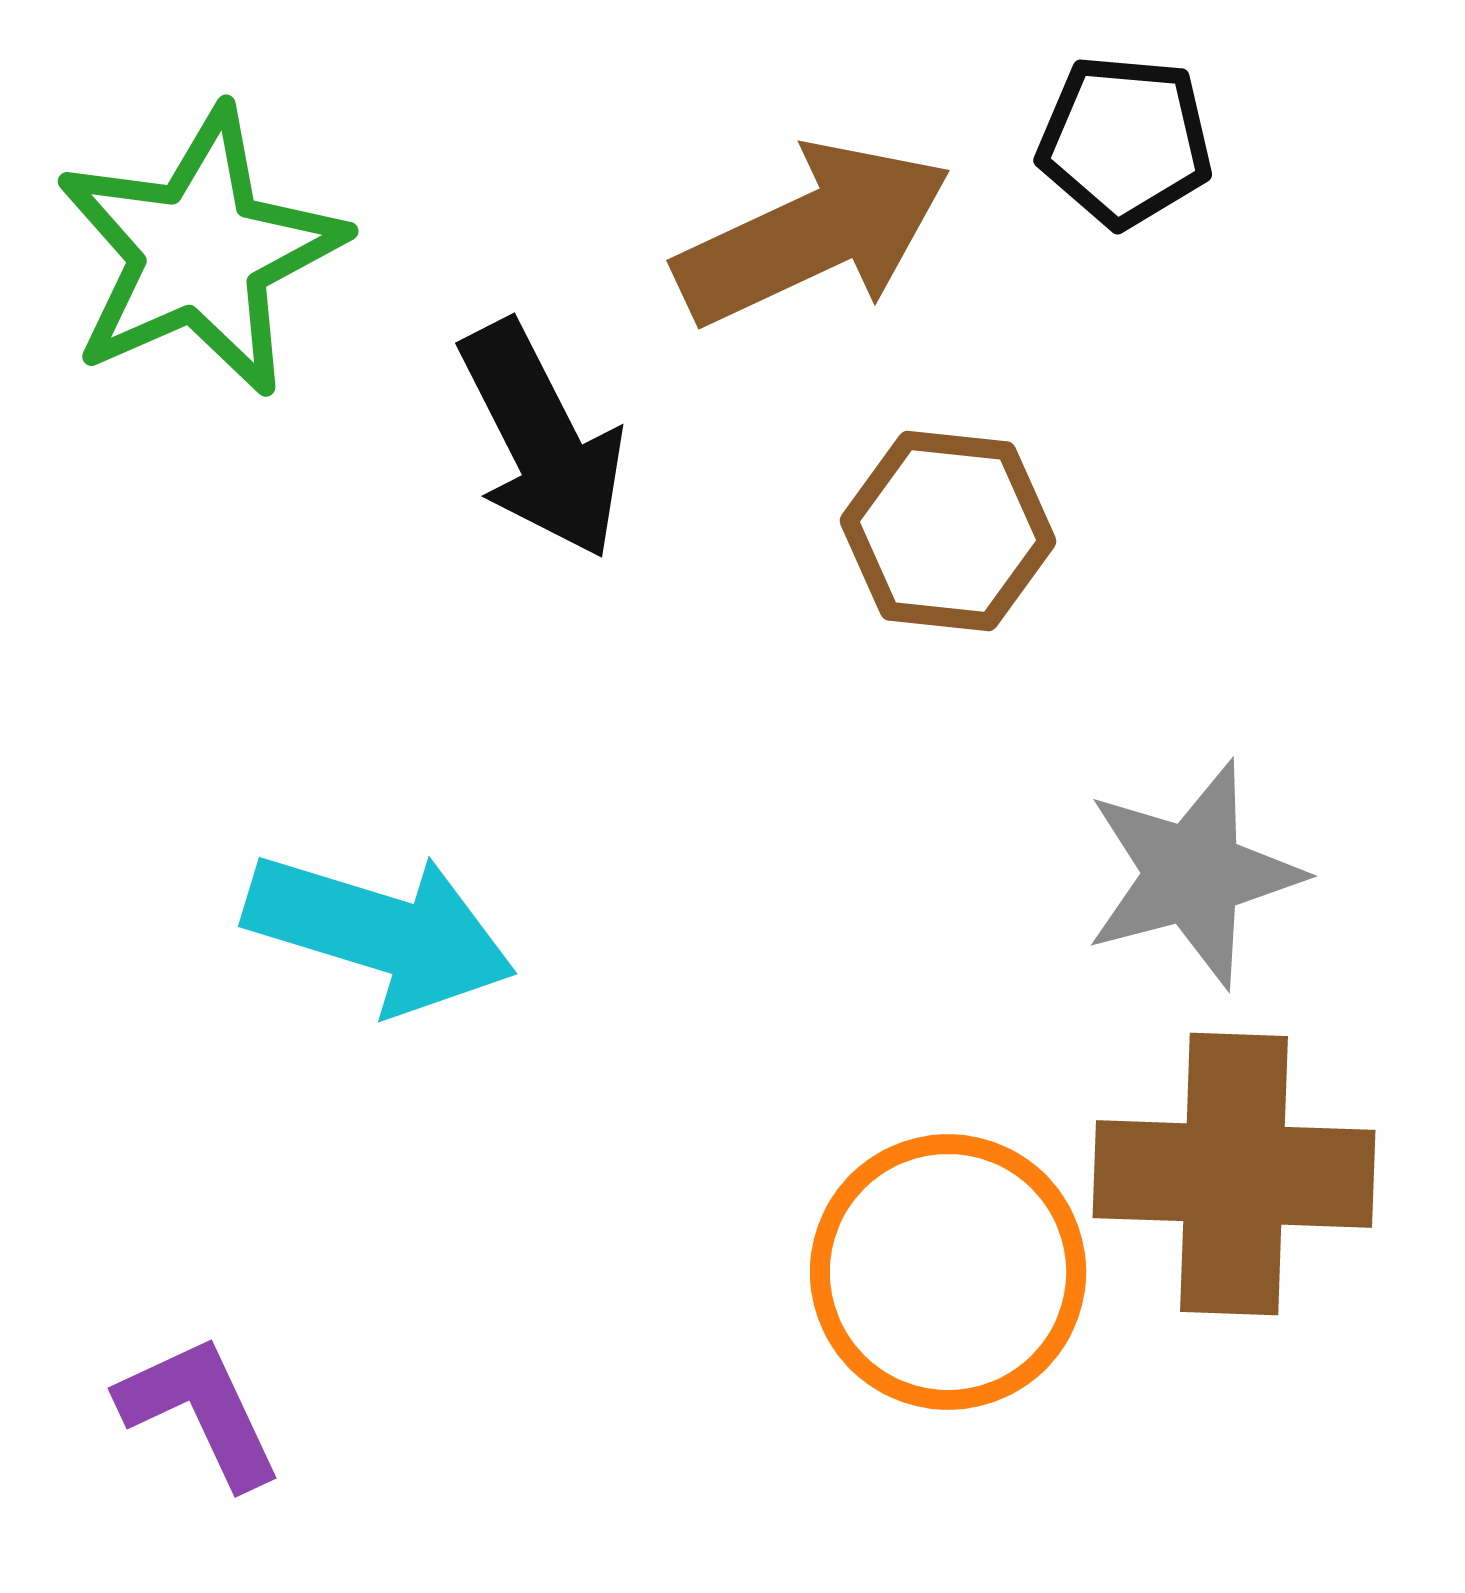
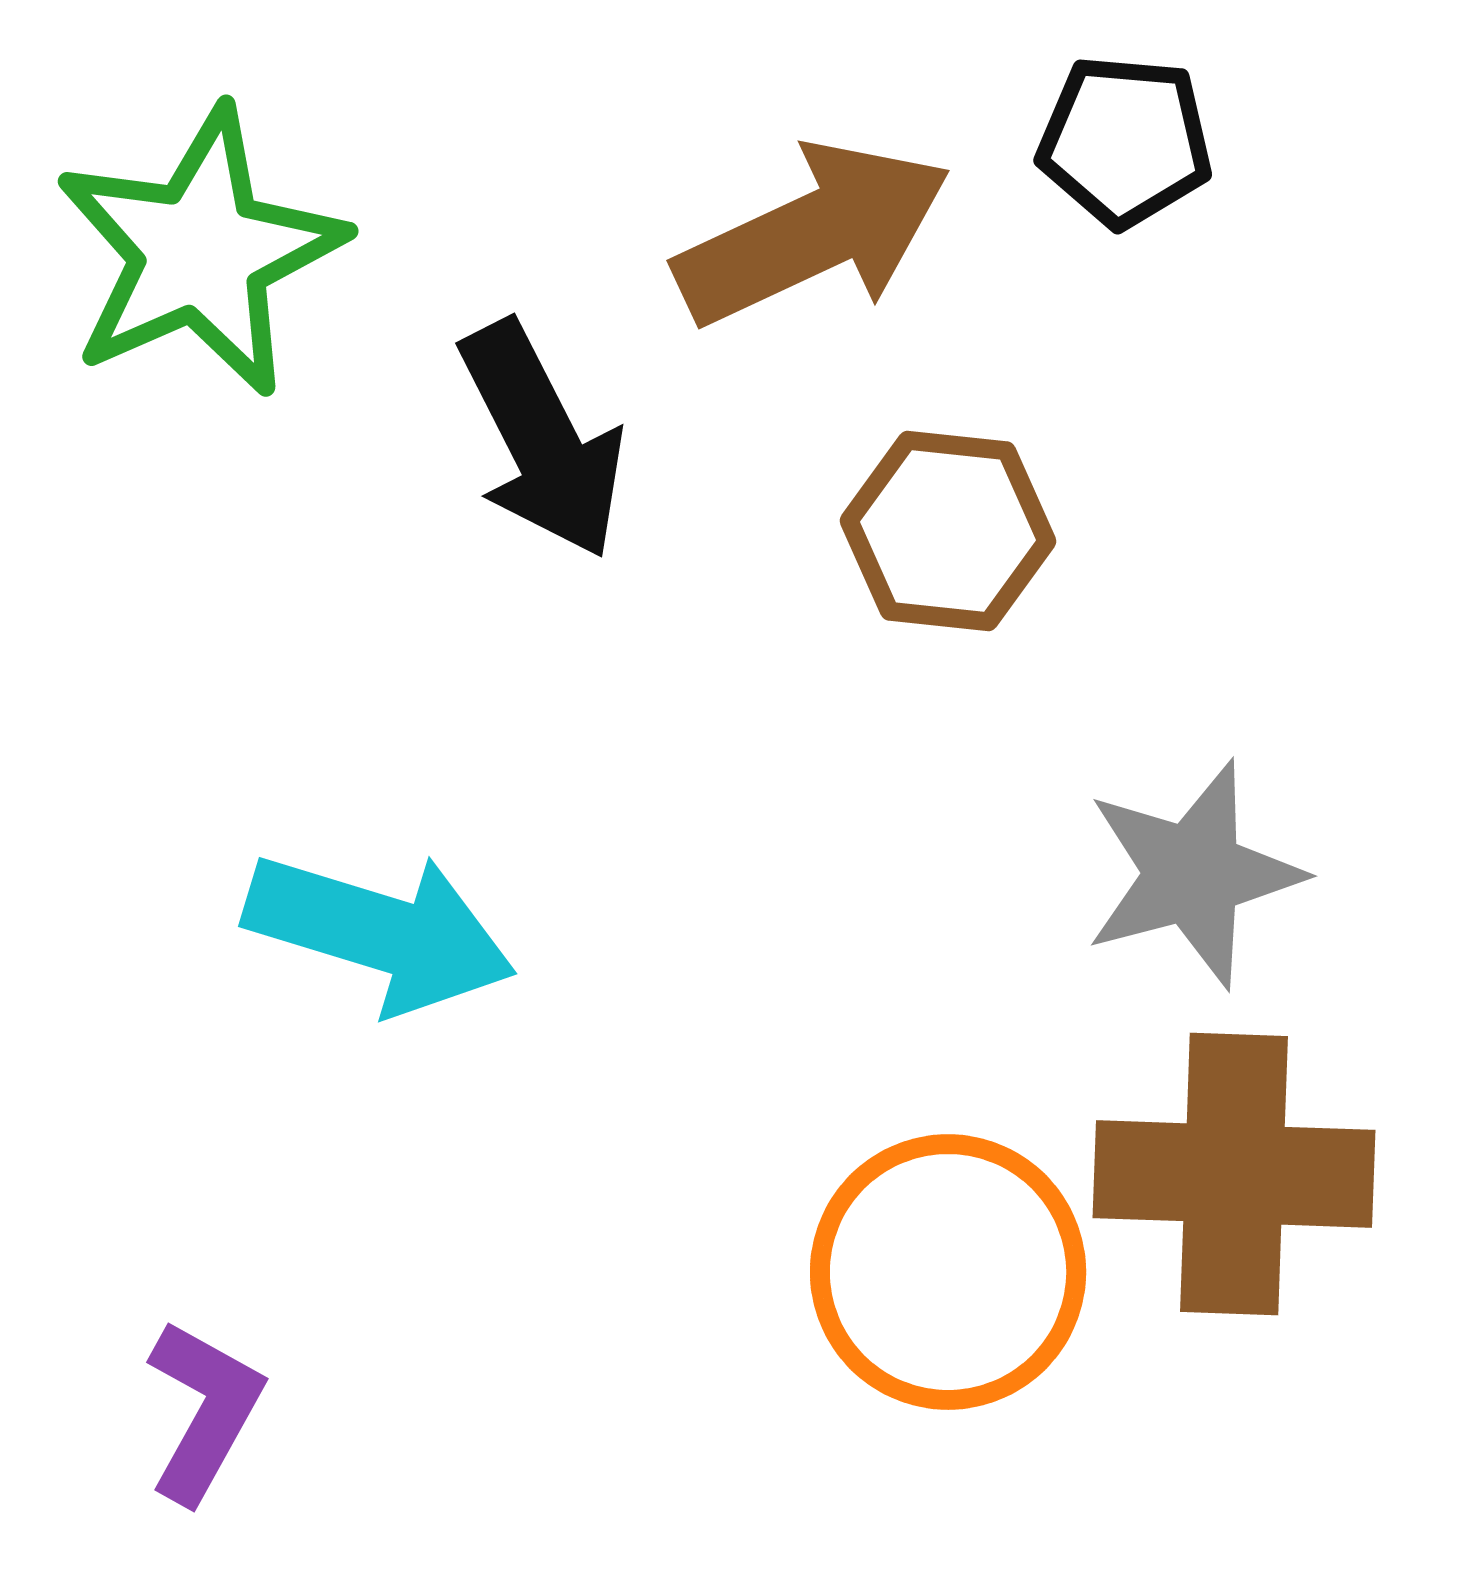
purple L-shape: moved 4 px right; rotated 54 degrees clockwise
